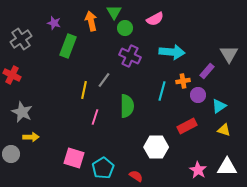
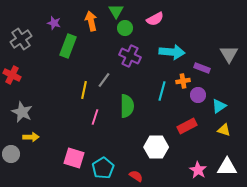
green triangle: moved 2 px right, 1 px up
purple rectangle: moved 5 px left, 3 px up; rotated 70 degrees clockwise
